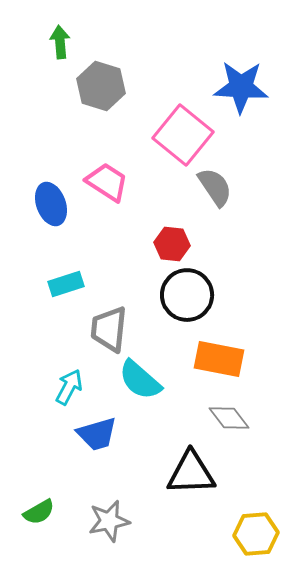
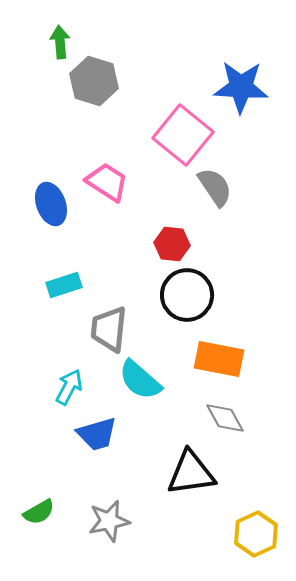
gray hexagon: moved 7 px left, 5 px up
cyan rectangle: moved 2 px left, 1 px down
gray diamond: moved 4 px left; rotated 9 degrees clockwise
black triangle: rotated 6 degrees counterclockwise
yellow hexagon: rotated 21 degrees counterclockwise
